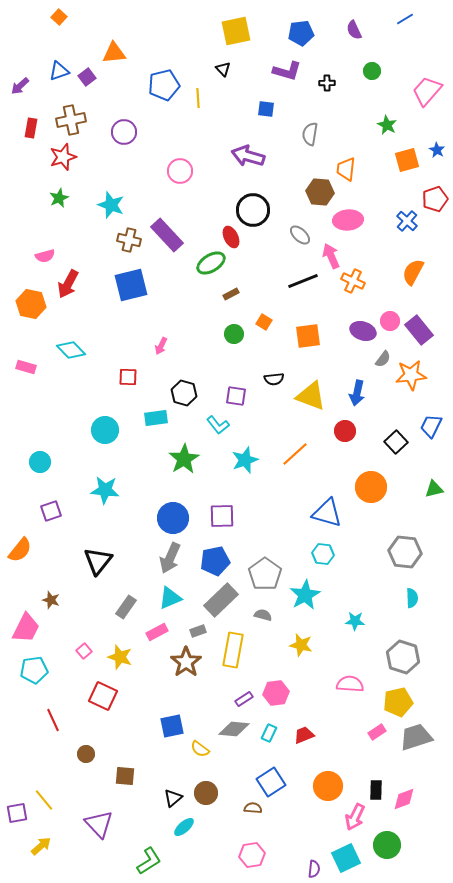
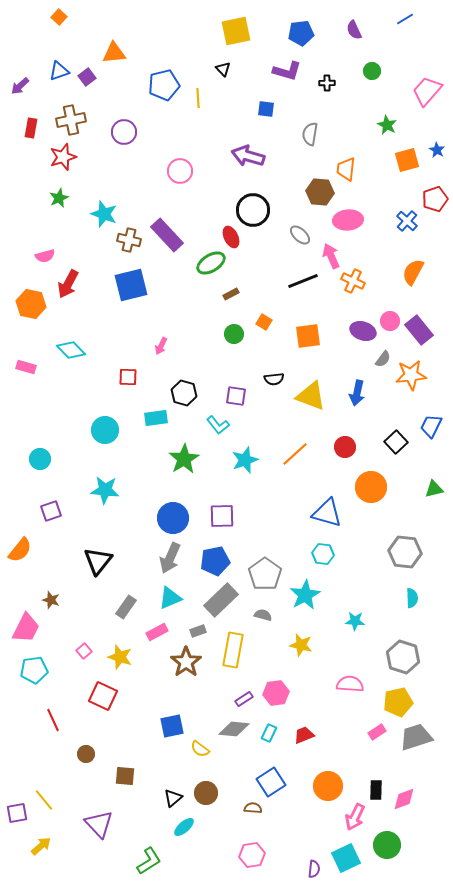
cyan star at (111, 205): moved 7 px left, 9 px down
red circle at (345, 431): moved 16 px down
cyan circle at (40, 462): moved 3 px up
